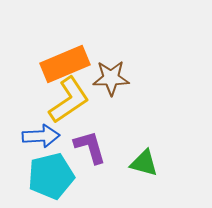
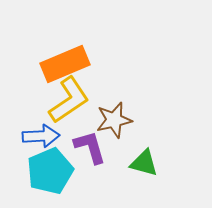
brown star: moved 3 px right, 42 px down; rotated 12 degrees counterclockwise
cyan pentagon: moved 1 px left, 5 px up; rotated 9 degrees counterclockwise
